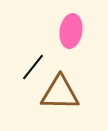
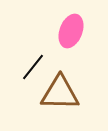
pink ellipse: rotated 12 degrees clockwise
